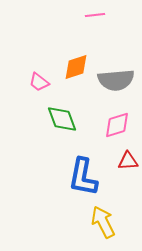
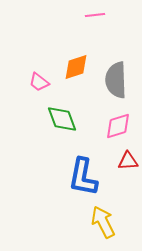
gray semicircle: rotated 93 degrees clockwise
pink diamond: moved 1 px right, 1 px down
